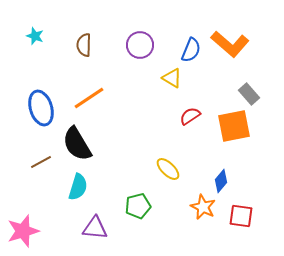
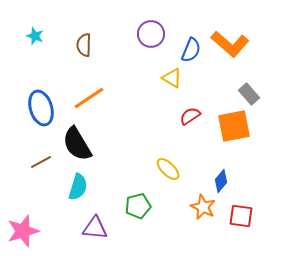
purple circle: moved 11 px right, 11 px up
